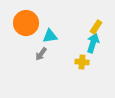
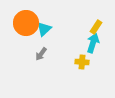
cyan triangle: moved 6 px left, 7 px up; rotated 35 degrees counterclockwise
